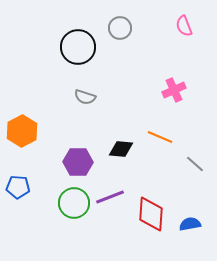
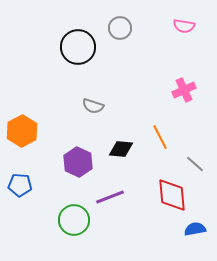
pink semicircle: rotated 60 degrees counterclockwise
pink cross: moved 10 px right
gray semicircle: moved 8 px right, 9 px down
orange line: rotated 40 degrees clockwise
purple hexagon: rotated 24 degrees clockwise
blue pentagon: moved 2 px right, 2 px up
green circle: moved 17 px down
red diamond: moved 21 px right, 19 px up; rotated 9 degrees counterclockwise
blue semicircle: moved 5 px right, 5 px down
